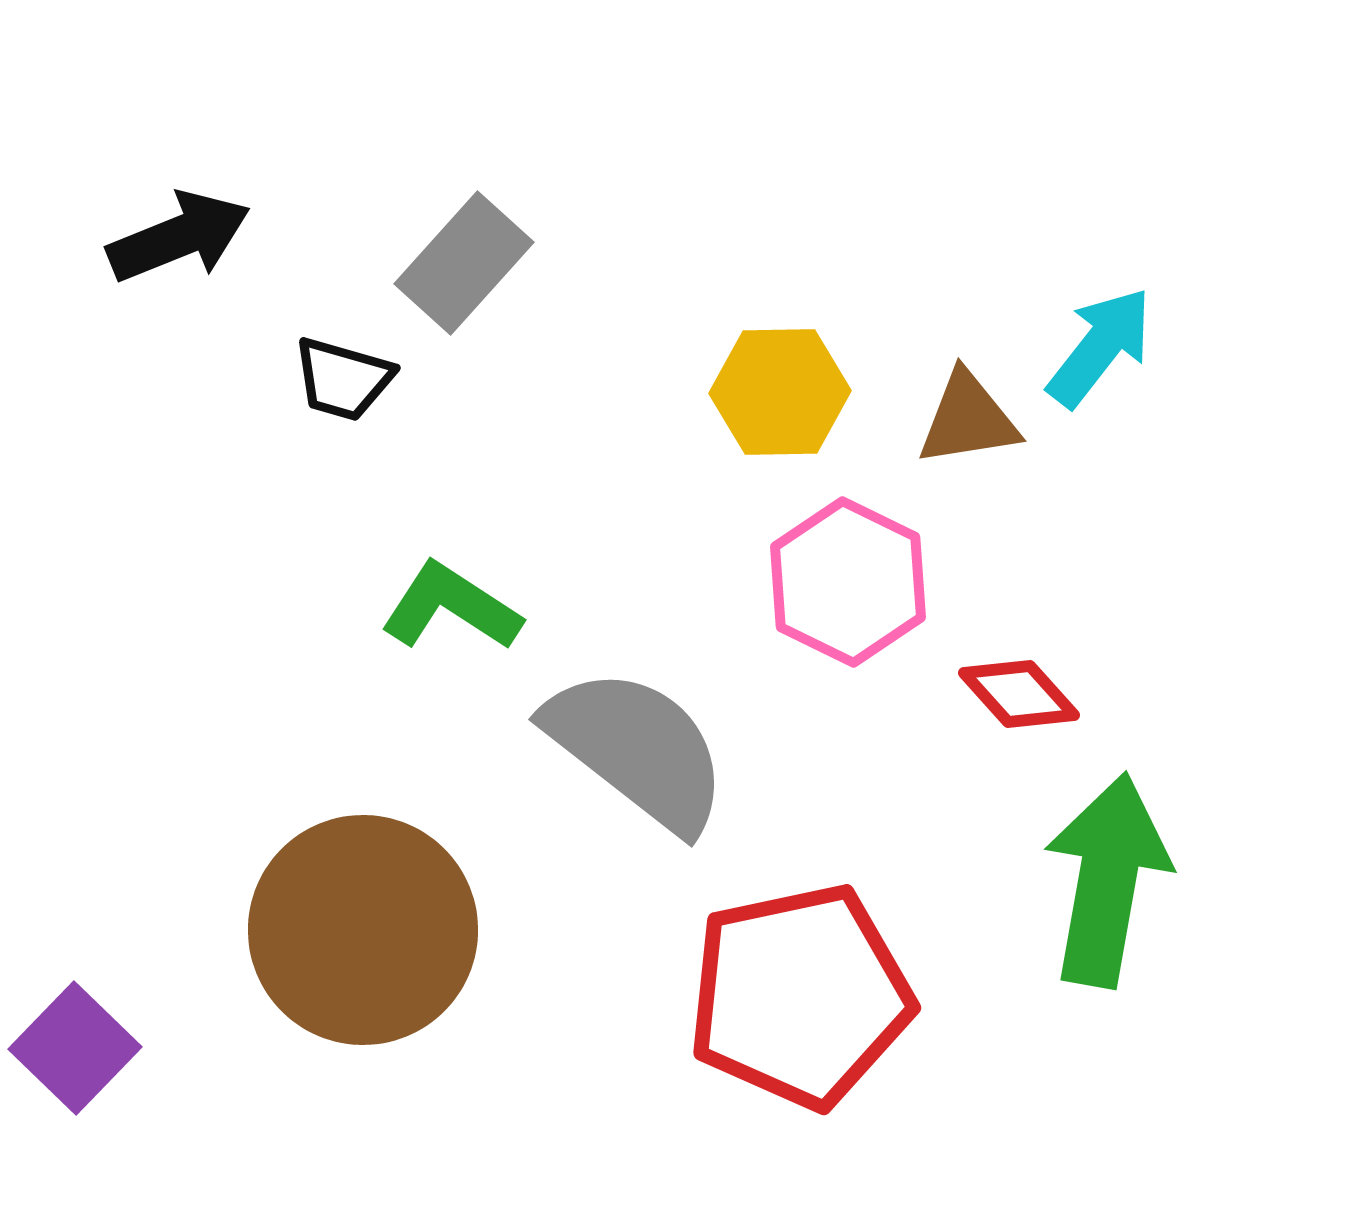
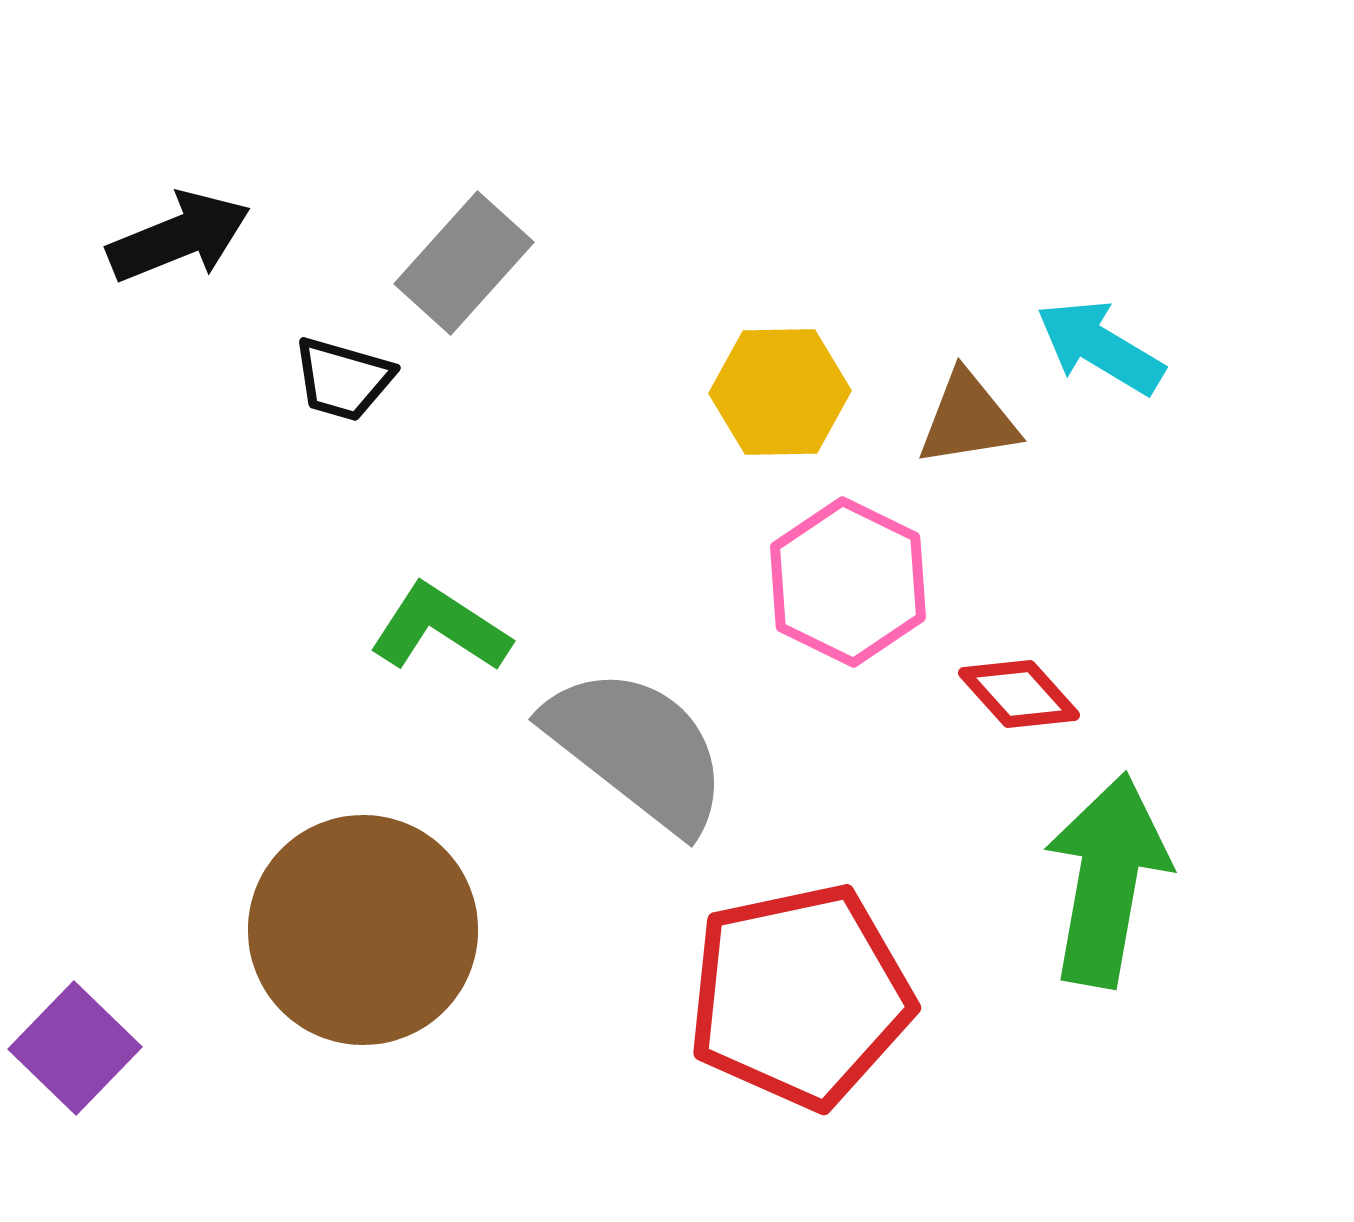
cyan arrow: rotated 97 degrees counterclockwise
green L-shape: moved 11 px left, 21 px down
